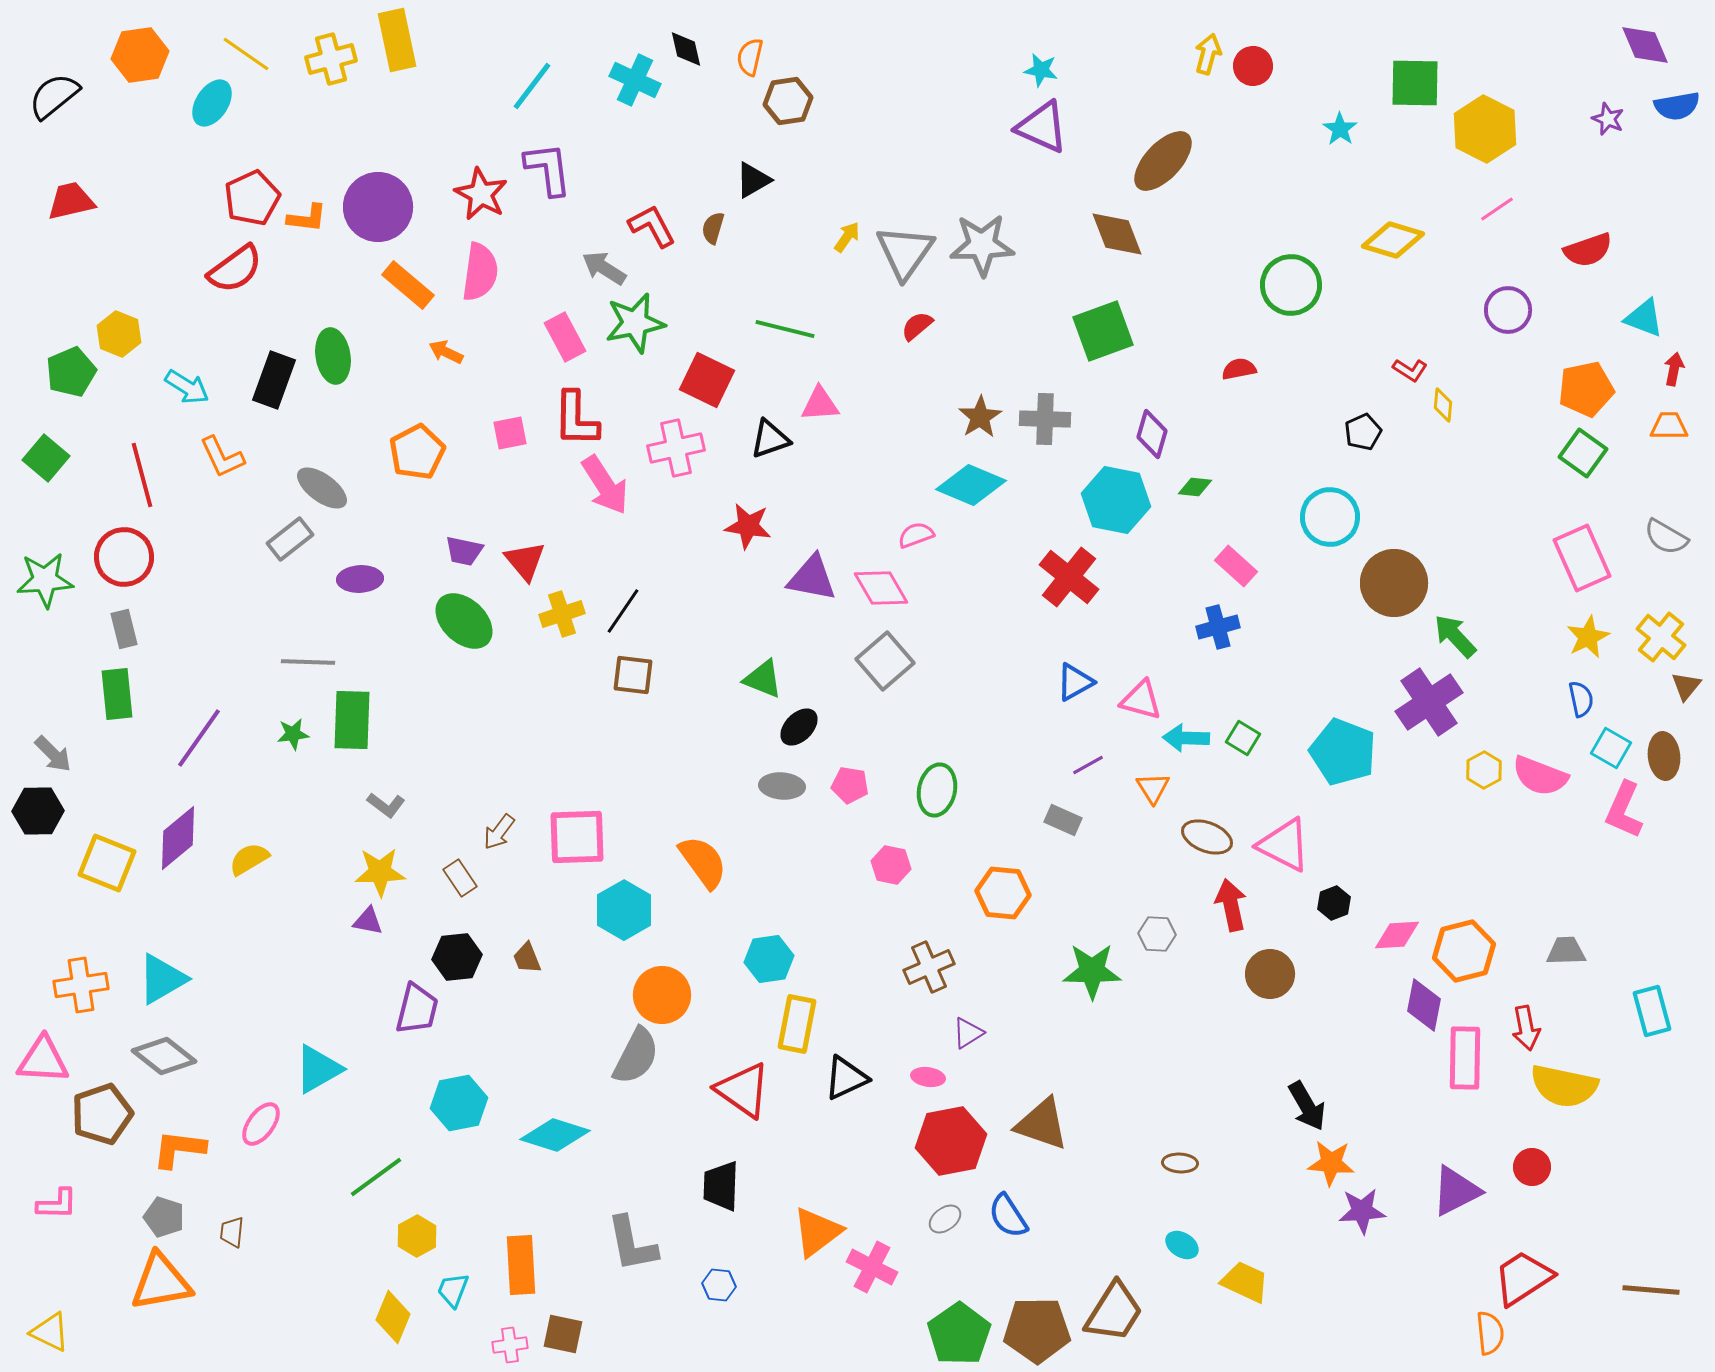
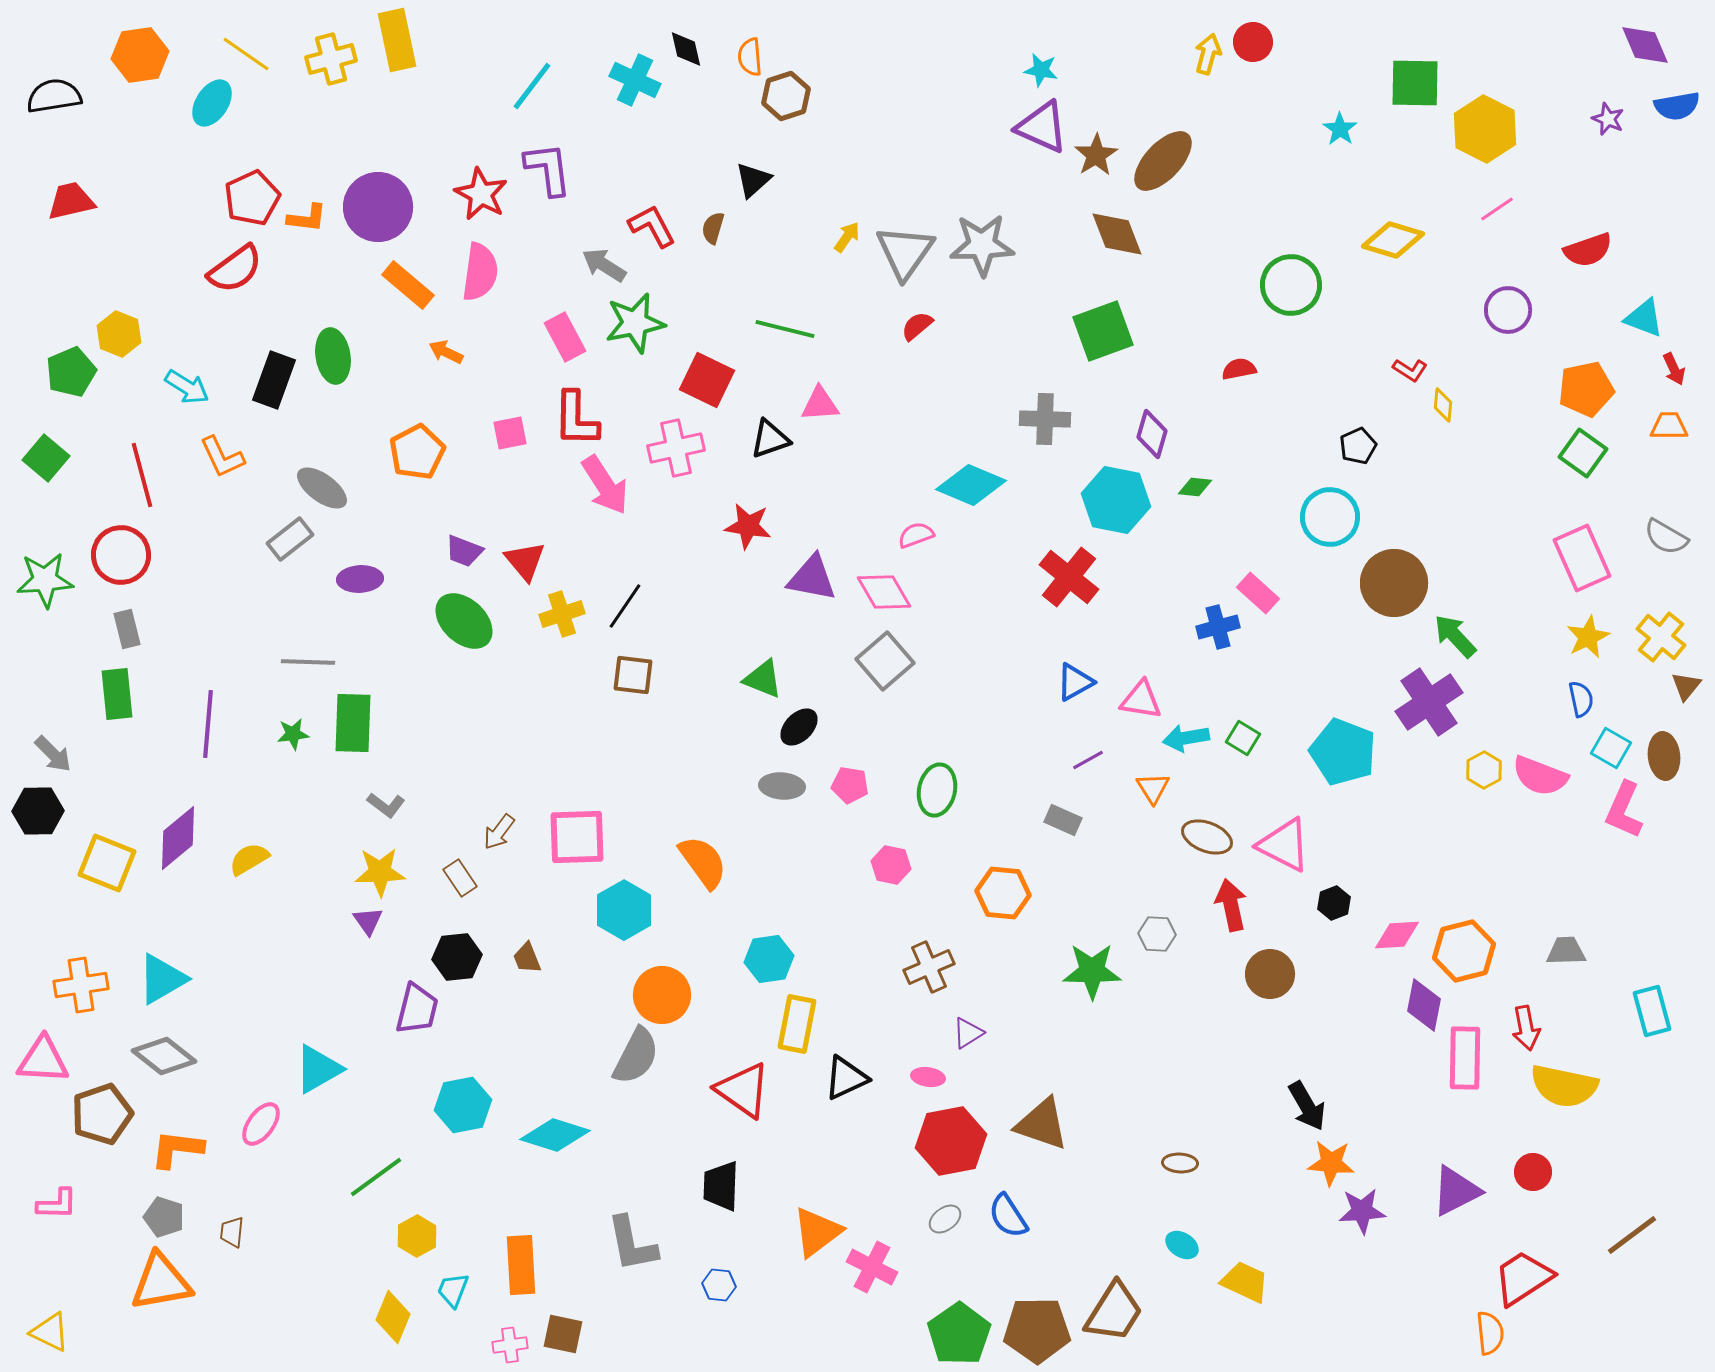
orange semicircle at (750, 57): rotated 18 degrees counterclockwise
red circle at (1253, 66): moved 24 px up
black semicircle at (54, 96): rotated 30 degrees clockwise
brown hexagon at (788, 101): moved 2 px left, 5 px up; rotated 9 degrees counterclockwise
black triangle at (753, 180): rotated 12 degrees counterclockwise
gray arrow at (604, 268): moved 3 px up
red arrow at (1674, 369): rotated 144 degrees clockwise
brown star at (980, 417): moved 116 px right, 262 px up
black pentagon at (1363, 432): moved 5 px left, 14 px down
purple trapezoid at (464, 551): rotated 9 degrees clockwise
red circle at (124, 557): moved 3 px left, 2 px up
pink rectangle at (1236, 566): moved 22 px right, 27 px down
pink diamond at (881, 588): moved 3 px right, 4 px down
black line at (623, 611): moved 2 px right, 5 px up
gray rectangle at (124, 629): moved 3 px right
pink triangle at (1141, 700): rotated 6 degrees counterclockwise
green rectangle at (352, 720): moved 1 px right, 3 px down
purple line at (199, 738): moved 9 px right, 14 px up; rotated 30 degrees counterclockwise
cyan arrow at (1186, 738): rotated 12 degrees counterclockwise
purple line at (1088, 765): moved 5 px up
purple triangle at (368, 921): rotated 44 degrees clockwise
cyan hexagon at (459, 1103): moved 4 px right, 2 px down
orange L-shape at (179, 1149): moved 2 px left
red circle at (1532, 1167): moved 1 px right, 5 px down
brown line at (1651, 1290): moved 19 px left, 55 px up; rotated 42 degrees counterclockwise
